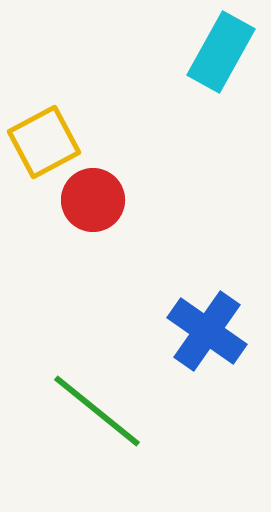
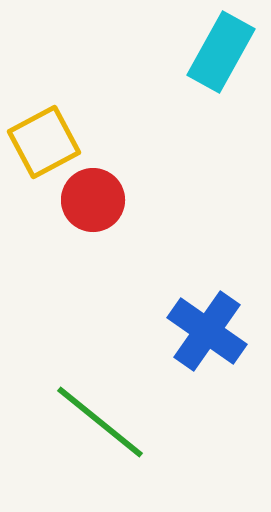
green line: moved 3 px right, 11 px down
